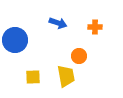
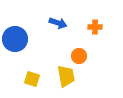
blue circle: moved 1 px up
yellow square: moved 1 px left, 2 px down; rotated 21 degrees clockwise
